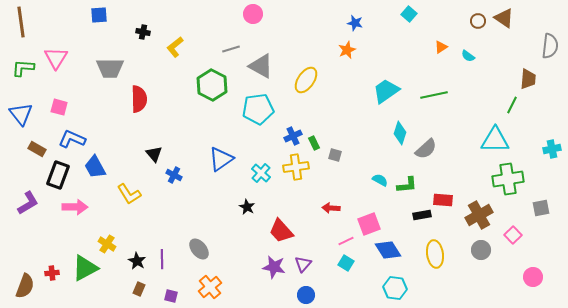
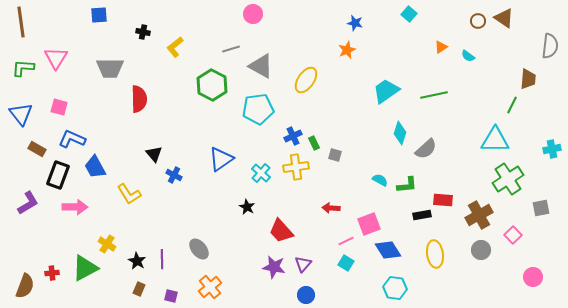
green cross at (508, 179): rotated 24 degrees counterclockwise
